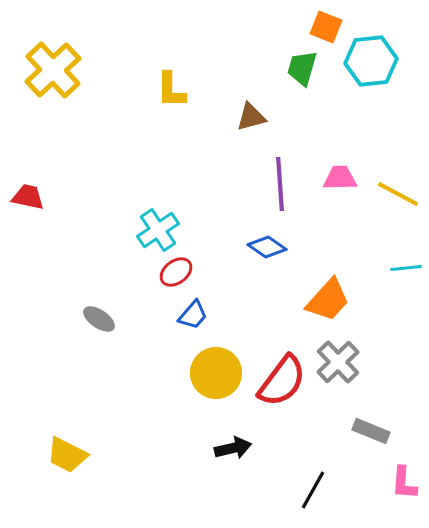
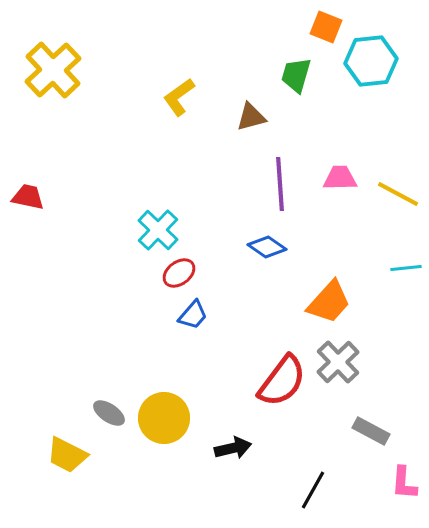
green trapezoid: moved 6 px left, 7 px down
yellow L-shape: moved 8 px right, 7 px down; rotated 54 degrees clockwise
cyan cross: rotated 12 degrees counterclockwise
red ellipse: moved 3 px right, 1 px down
orange trapezoid: moved 1 px right, 2 px down
gray ellipse: moved 10 px right, 94 px down
yellow circle: moved 52 px left, 45 px down
gray rectangle: rotated 6 degrees clockwise
